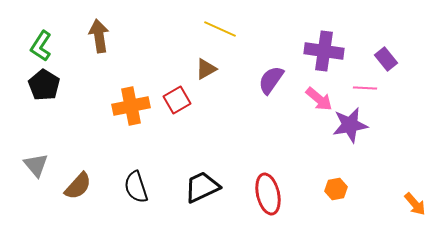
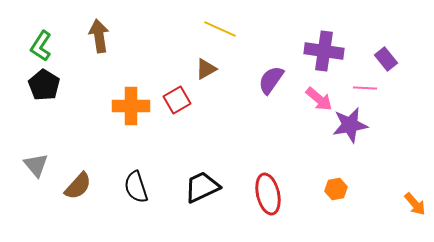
orange cross: rotated 12 degrees clockwise
